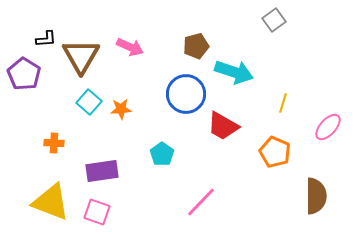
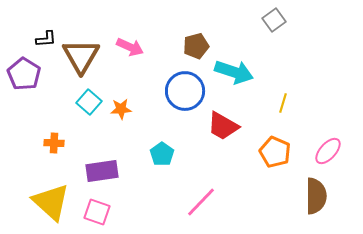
blue circle: moved 1 px left, 3 px up
pink ellipse: moved 24 px down
yellow triangle: rotated 21 degrees clockwise
